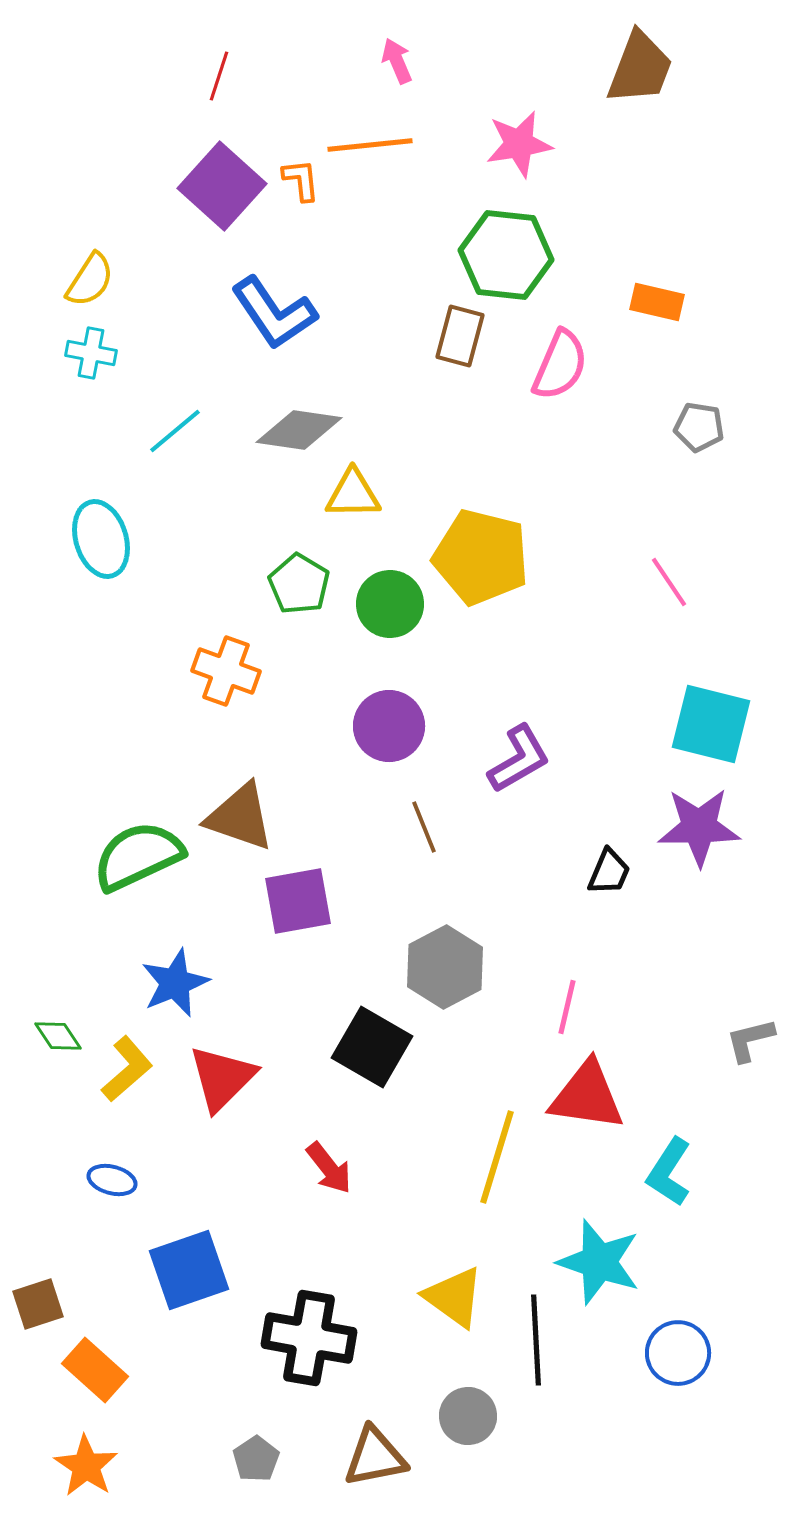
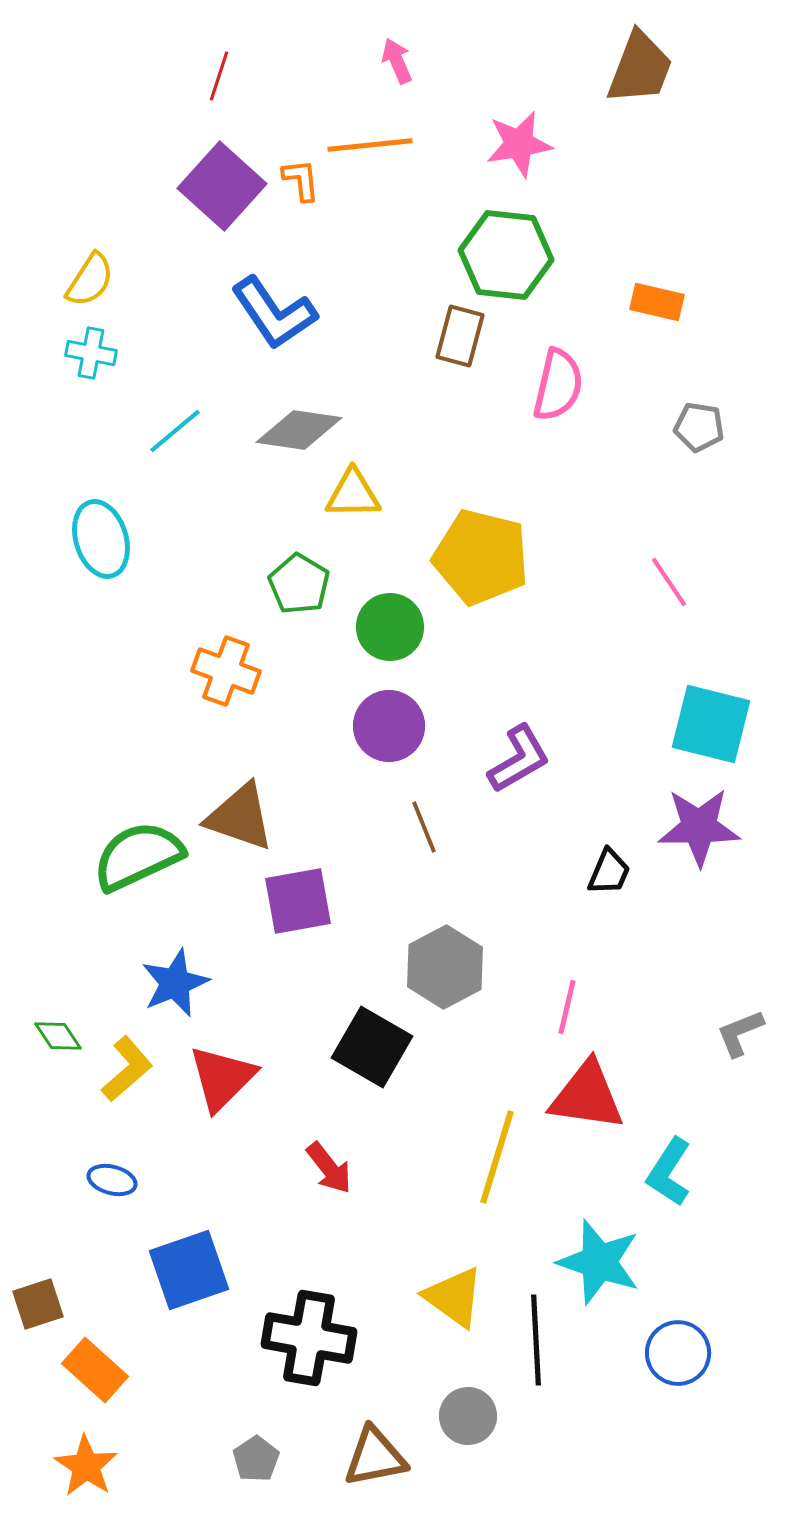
pink semicircle at (560, 365): moved 2 px left, 20 px down; rotated 10 degrees counterclockwise
green circle at (390, 604): moved 23 px down
gray L-shape at (750, 1040): moved 10 px left, 7 px up; rotated 8 degrees counterclockwise
